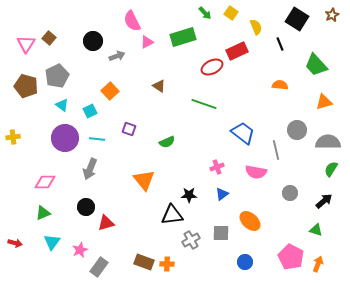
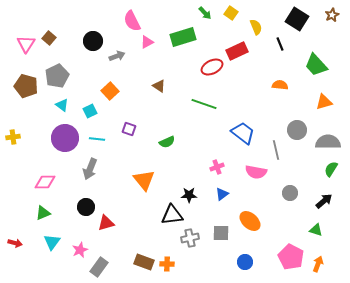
gray cross at (191, 240): moved 1 px left, 2 px up; rotated 18 degrees clockwise
